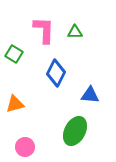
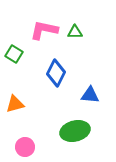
pink L-shape: rotated 80 degrees counterclockwise
green ellipse: rotated 48 degrees clockwise
